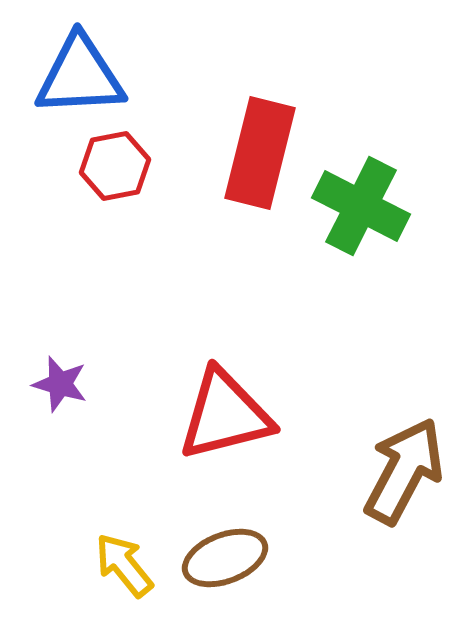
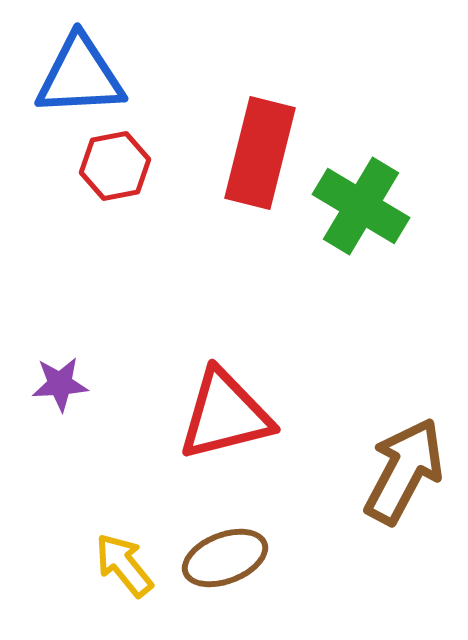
green cross: rotated 4 degrees clockwise
purple star: rotated 20 degrees counterclockwise
